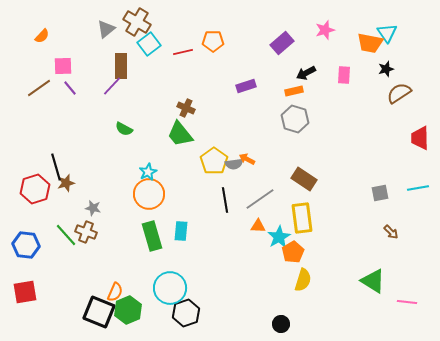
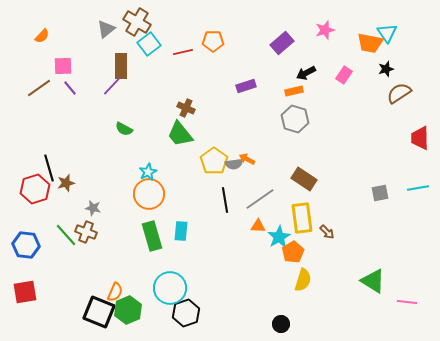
pink rectangle at (344, 75): rotated 30 degrees clockwise
black line at (56, 167): moved 7 px left, 1 px down
brown arrow at (391, 232): moved 64 px left
